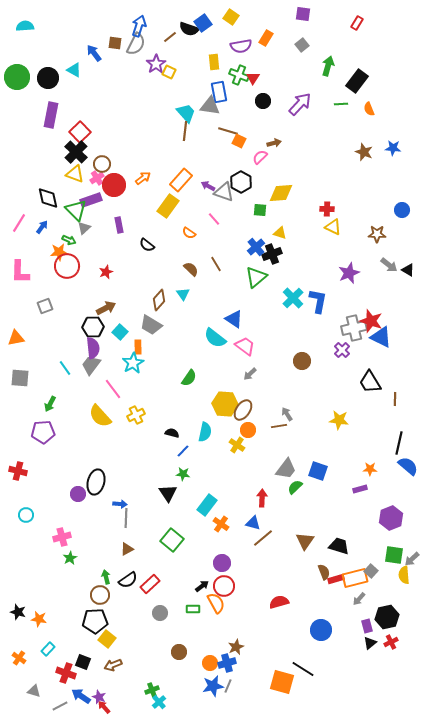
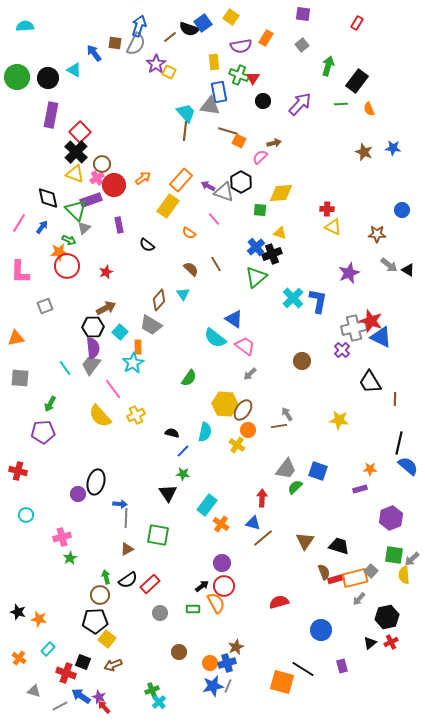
green square at (172, 540): moved 14 px left, 5 px up; rotated 30 degrees counterclockwise
purple rectangle at (367, 626): moved 25 px left, 40 px down
